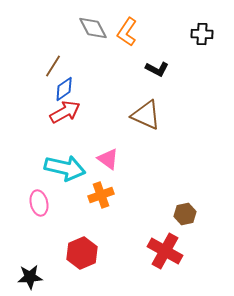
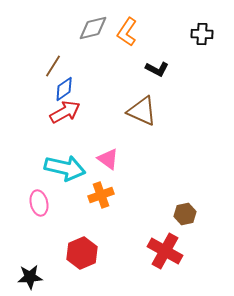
gray diamond: rotated 76 degrees counterclockwise
brown triangle: moved 4 px left, 4 px up
